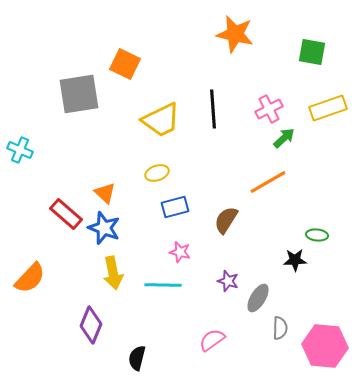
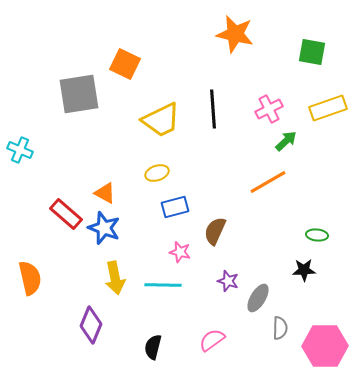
green arrow: moved 2 px right, 3 px down
orange triangle: rotated 15 degrees counterclockwise
brown semicircle: moved 11 px left, 11 px down; rotated 8 degrees counterclockwise
black star: moved 9 px right, 10 px down
yellow arrow: moved 2 px right, 5 px down
orange semicircle: rotated 56 degrees counterclockwise
pink hexagon: rotated 6 degrees counterclockwise
black semicircle: moved 16 px right, 11 px up
